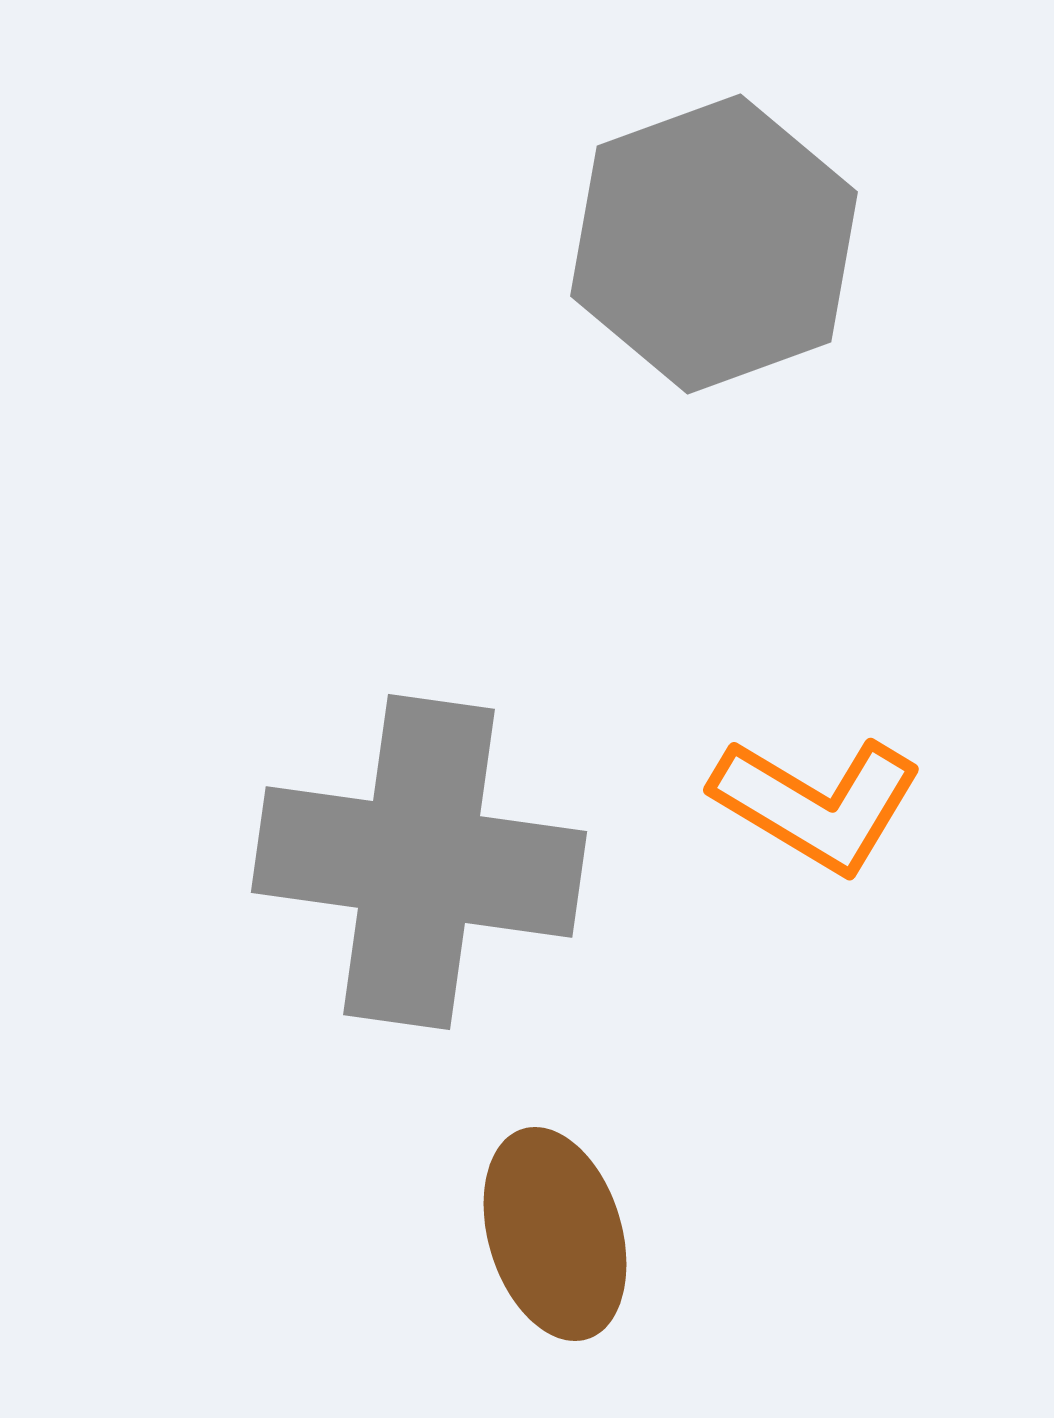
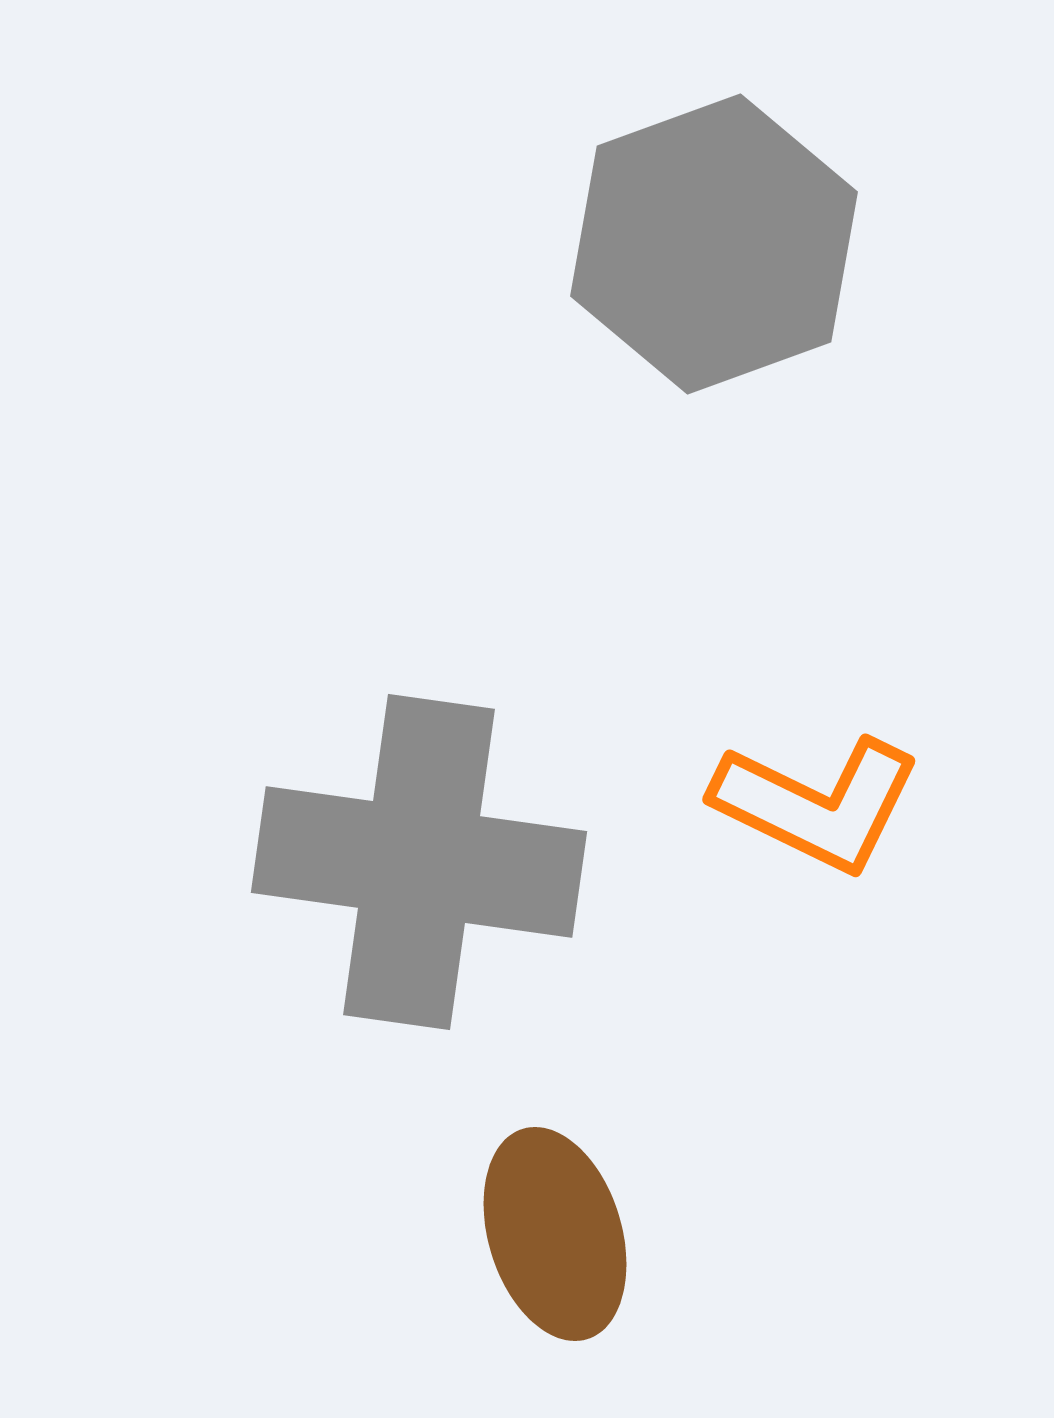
orange L-shape: rotated 5 degrees counterclockwise
